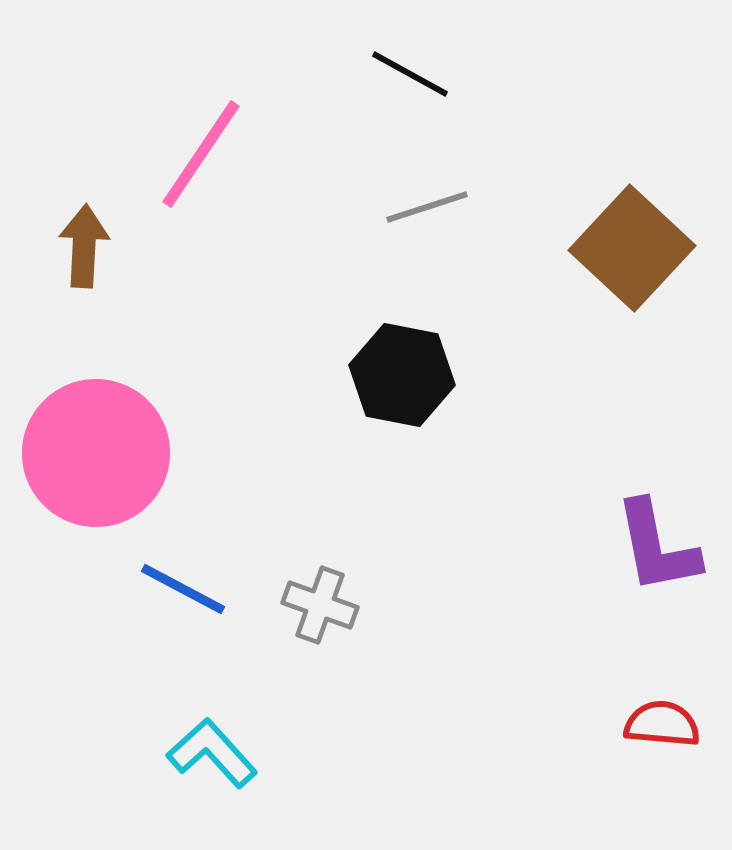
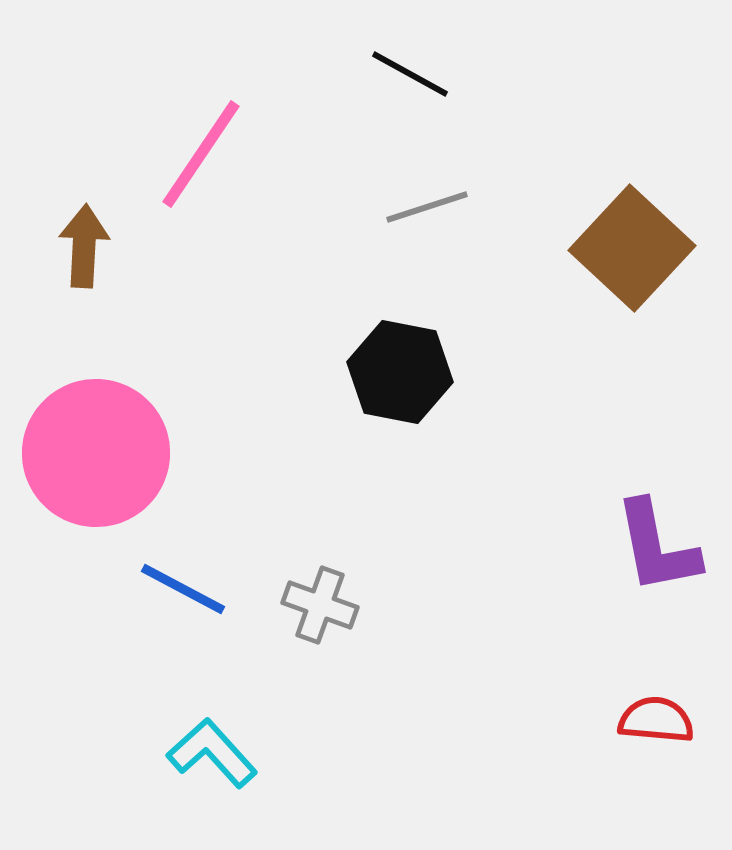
black hexagon: moved 2 px left, 3 px up
red semicircle: moved 6 px left, 4 px up
